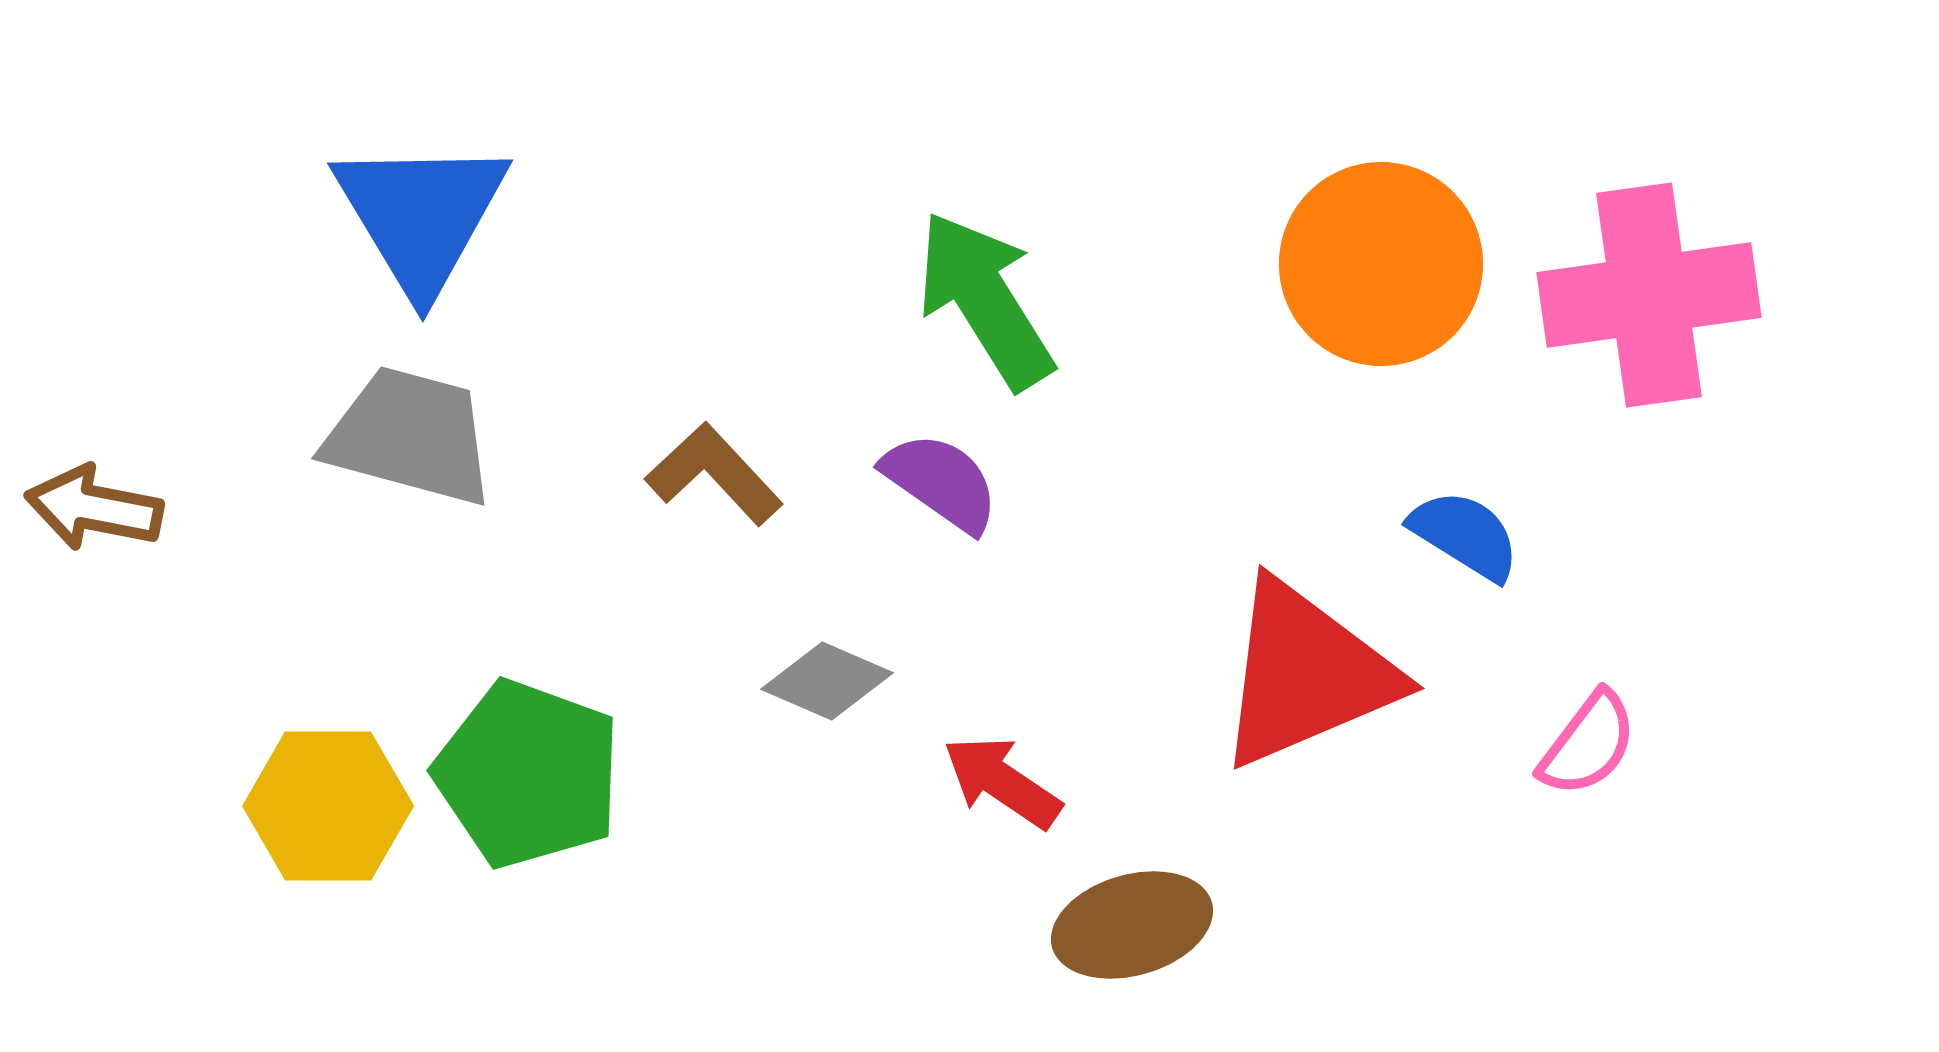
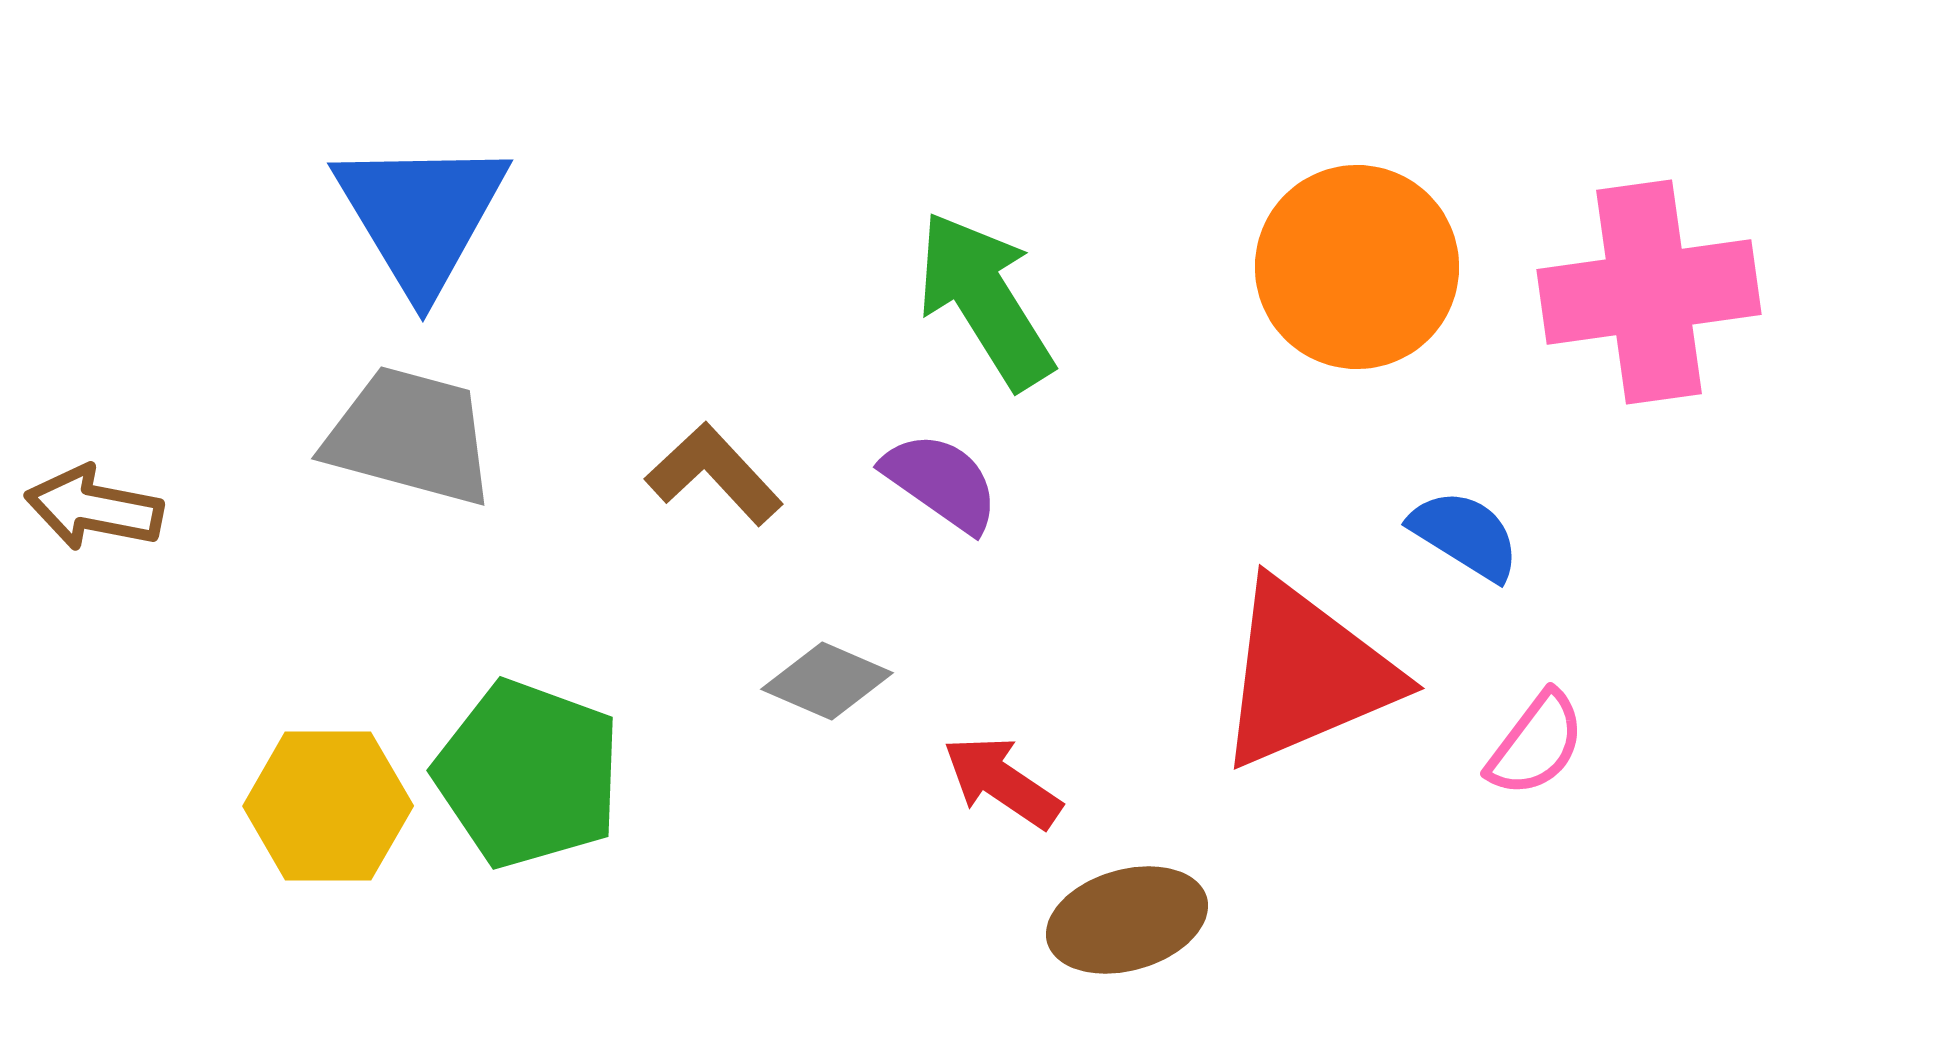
orange circle: moved 24 px left, 3 px down
pink cross: moved 3 px up
pink semicircle: moved 52 px left
brown ellipse: moved 5 px left, 5 px up
